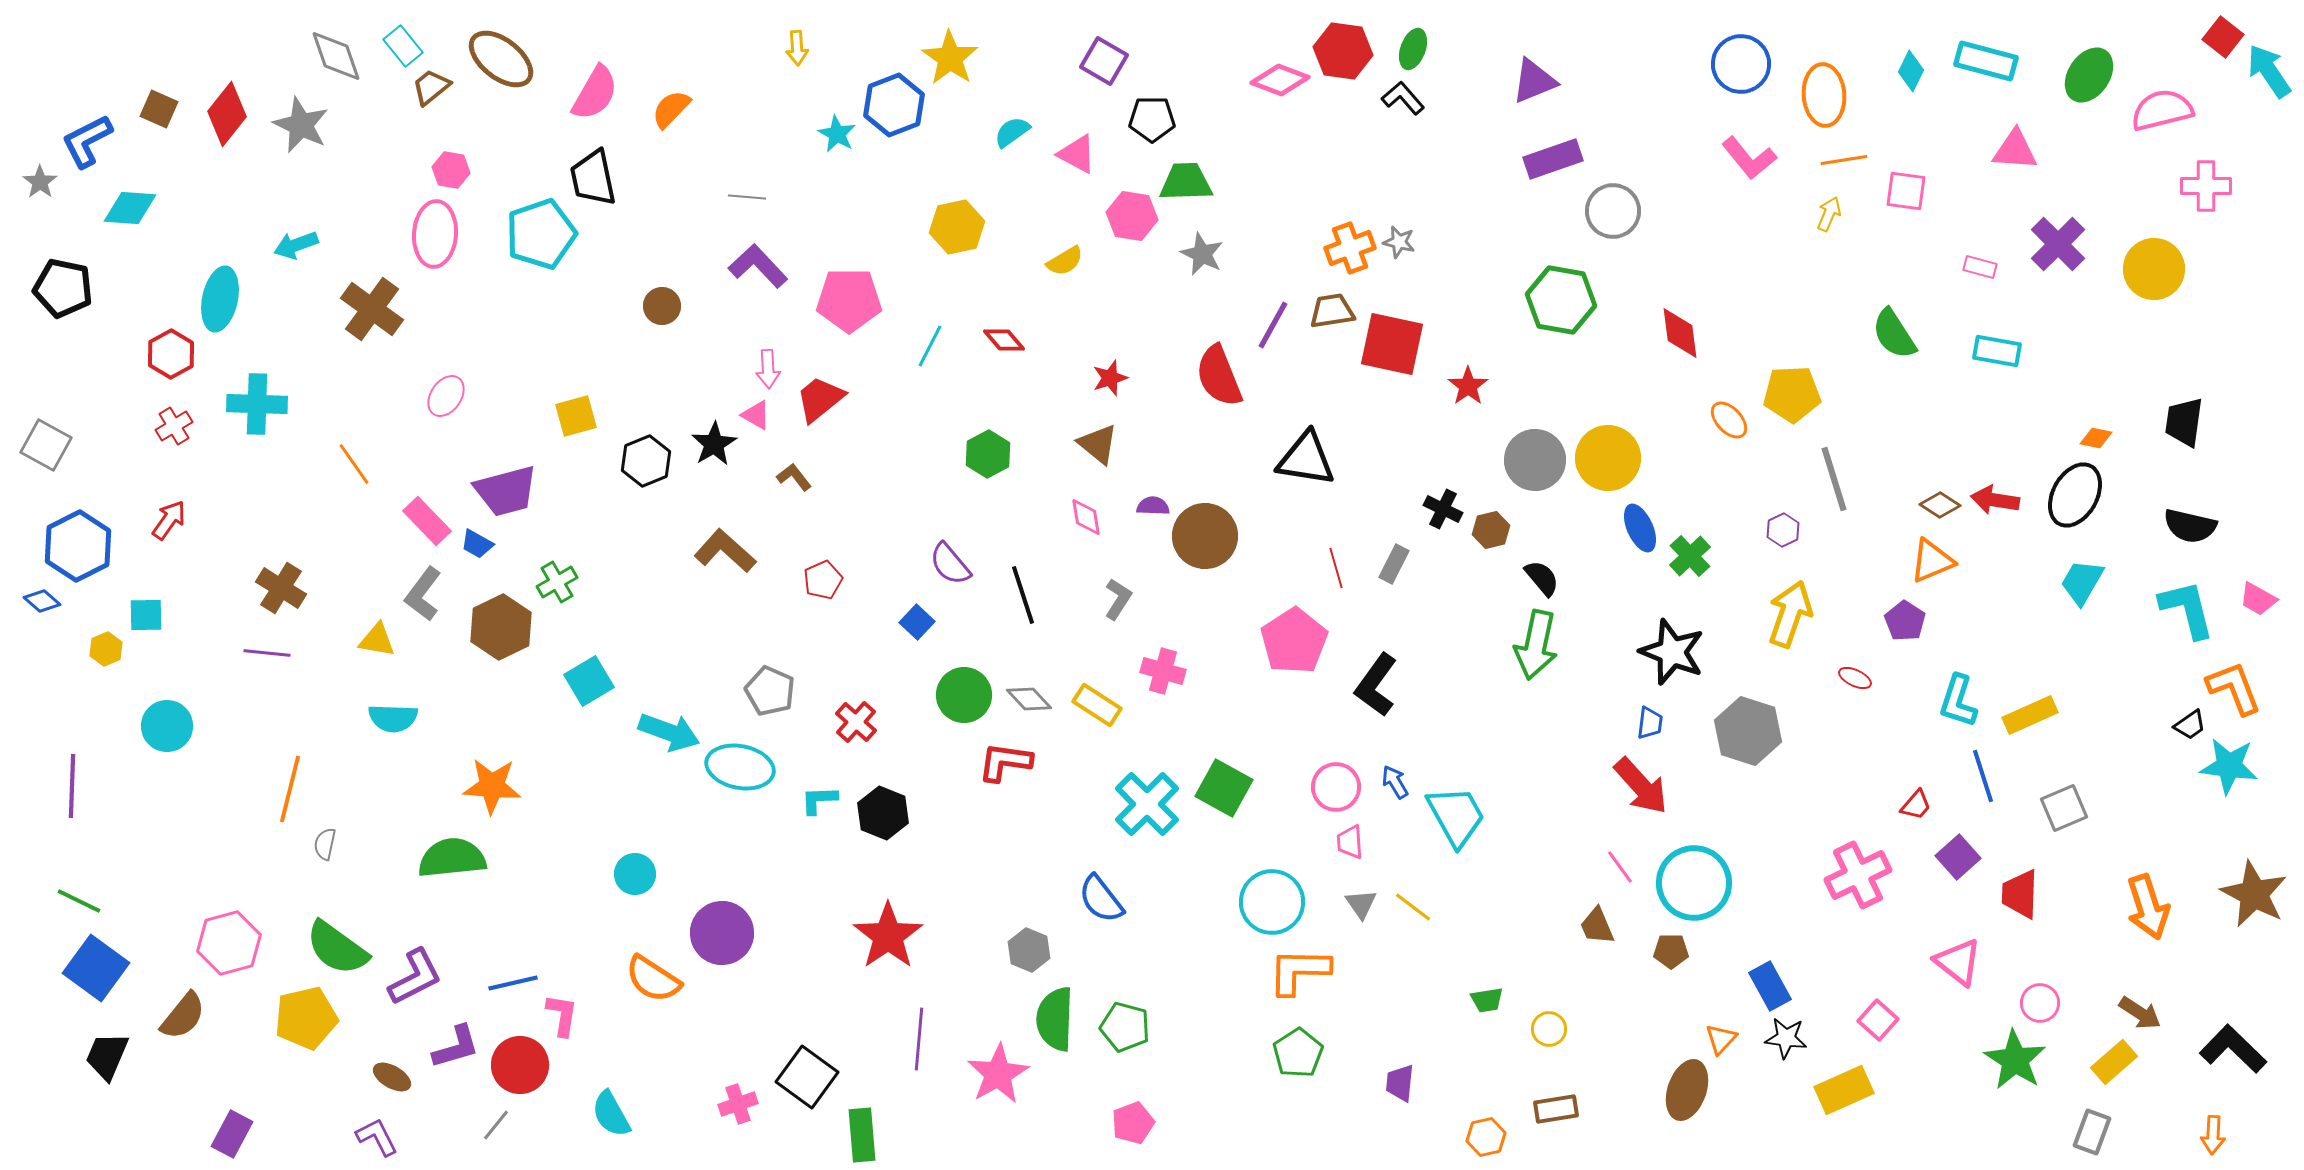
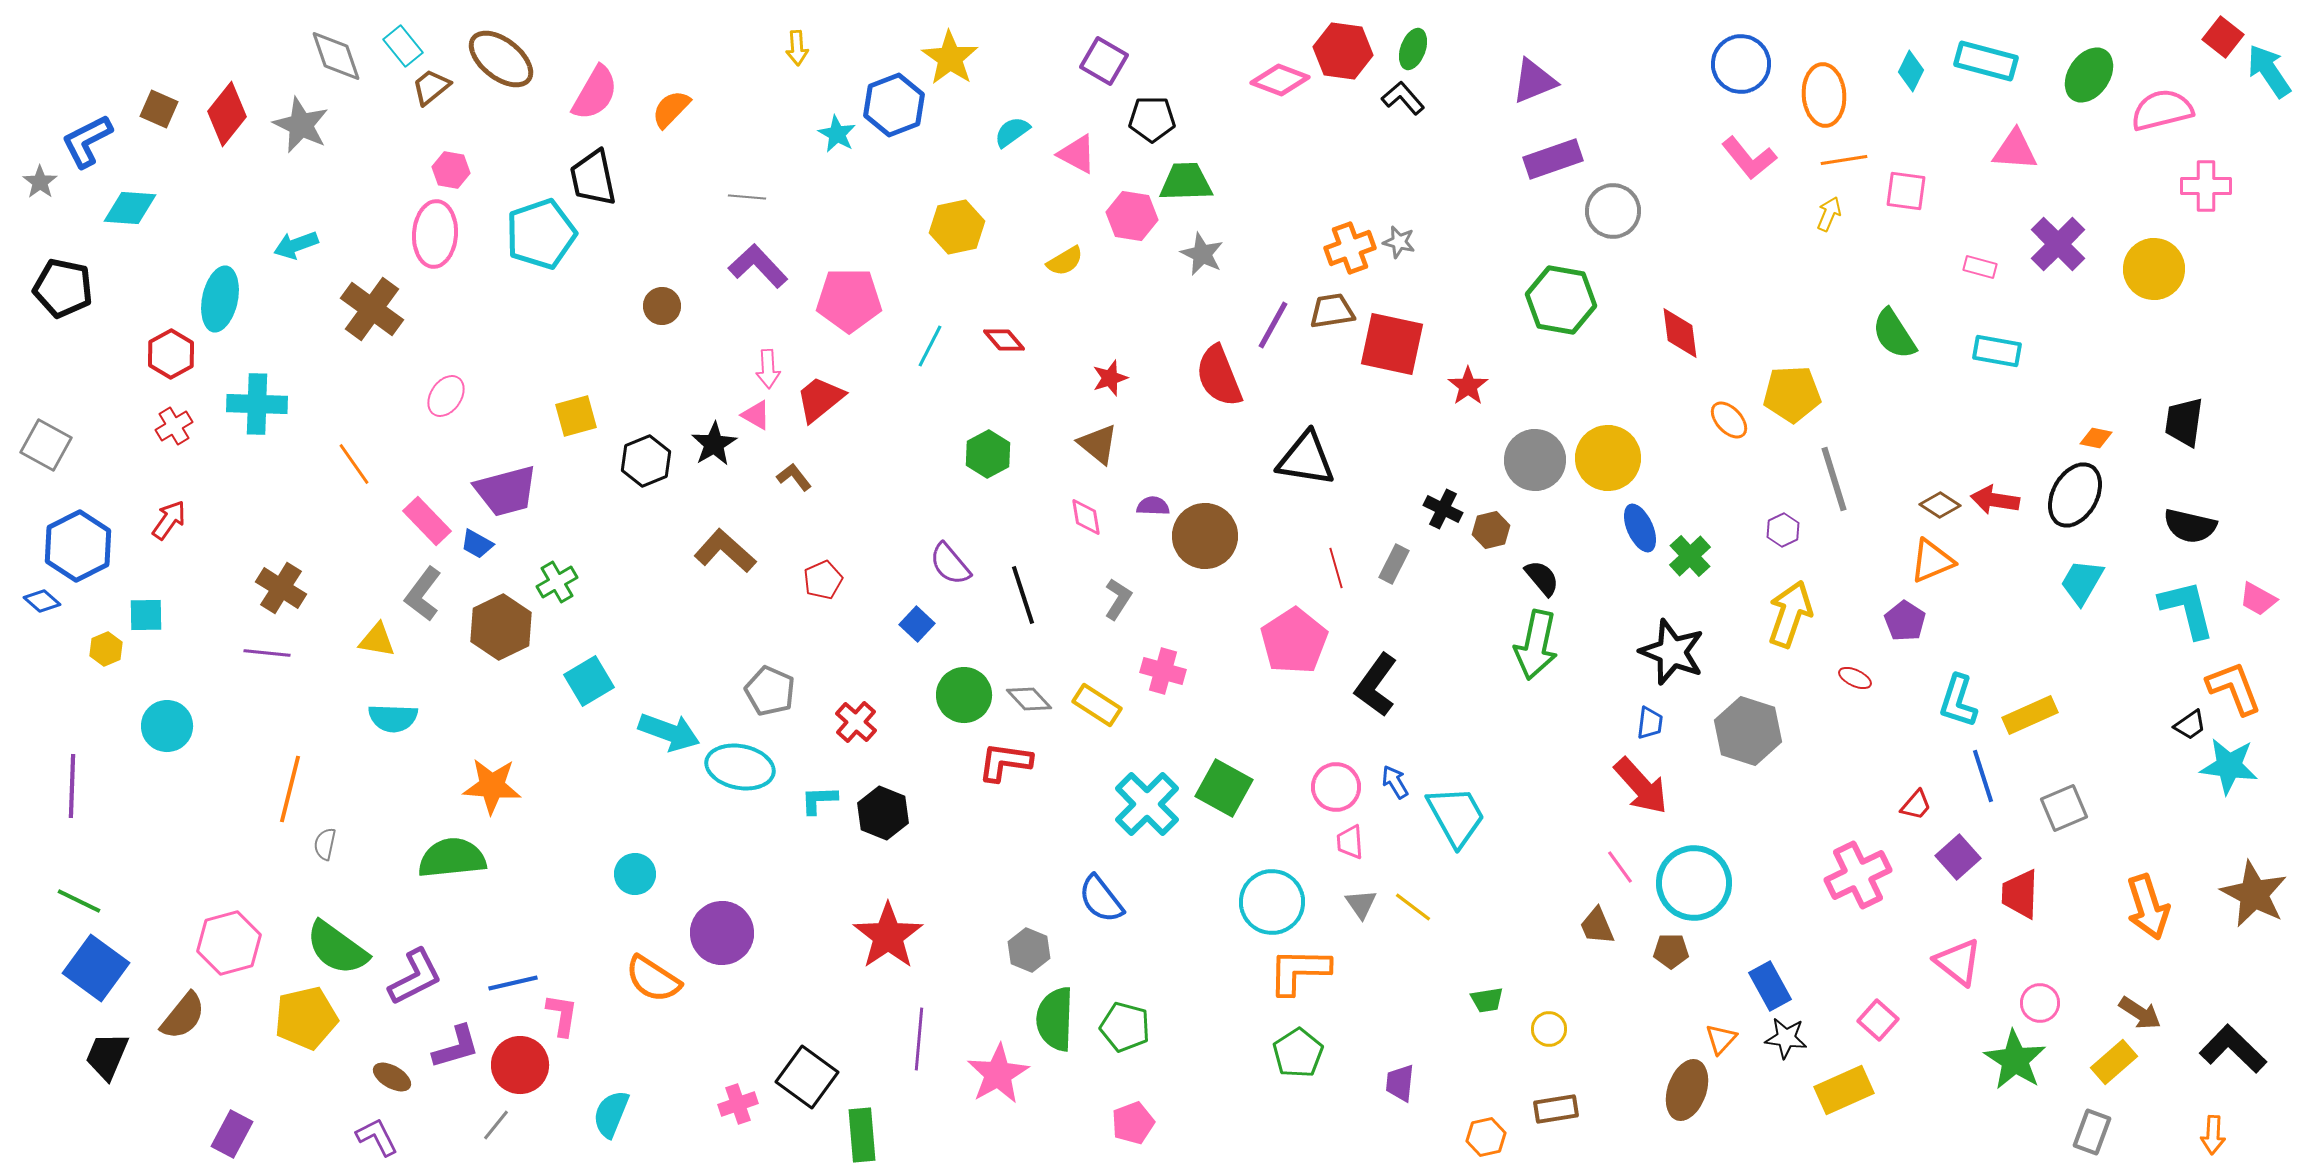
blue square at (917, 622): moved 2 px down
cyan semicircle at (611, 1114): rotated 51 degrees clockwise
